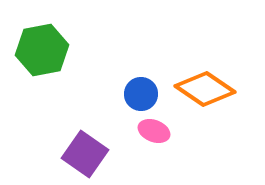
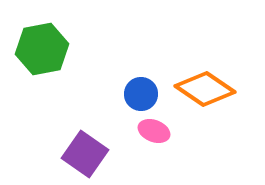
green hexagon: moved 1 px up
